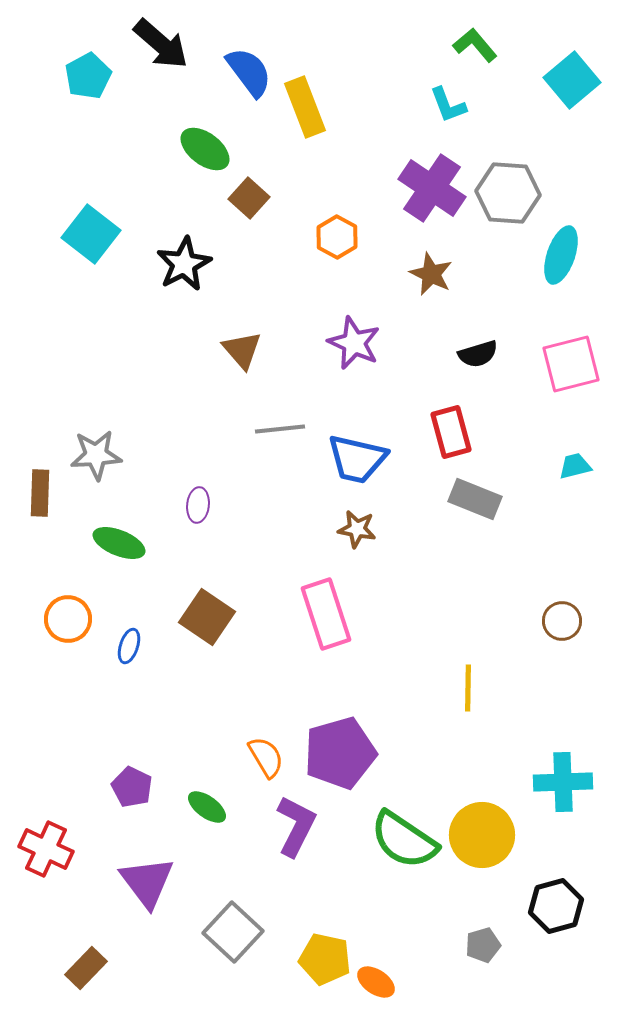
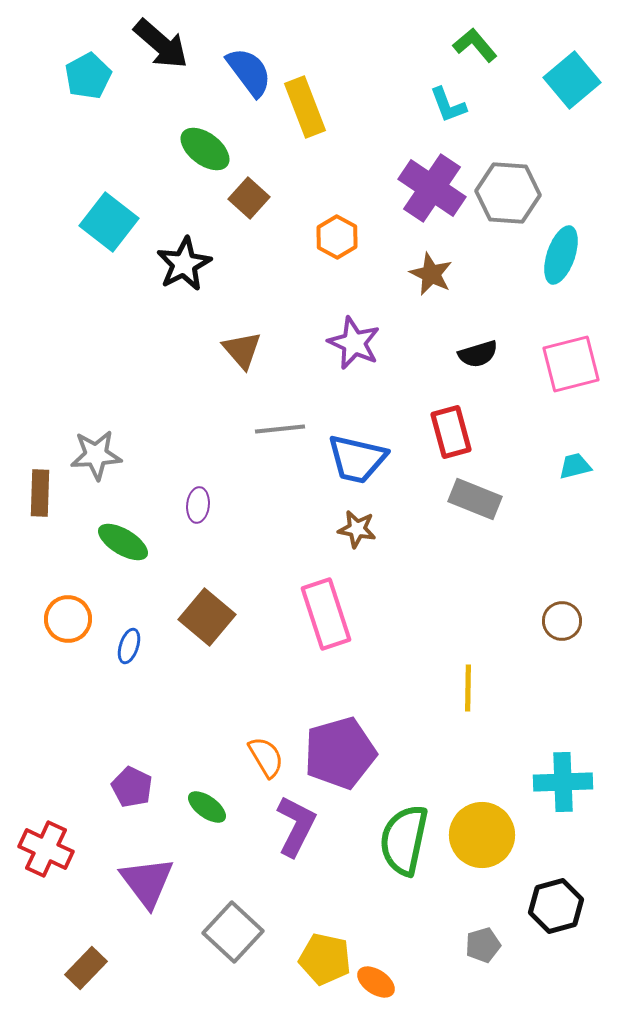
cyan square at (91, 234): moved 18 px right, 12 px up
green ellipse at (119, 543): moved 4 px right, 1 px up; rotated 9 degrees clockwise
brown square at (207, 617): rotated 6 degrees clockwise
green semicircle at (404, 840): rotated 68 degrees clockwise
